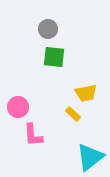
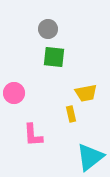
pink circle: moved 4 px left, 14 px up
yellow rectangle: moved 2 px left; rotated 35 degrees clockwise
